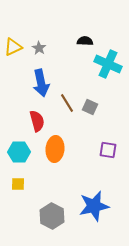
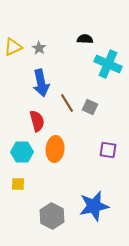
black semicircle: moved 2 px up
cyan hexagon: moved 3 px right
